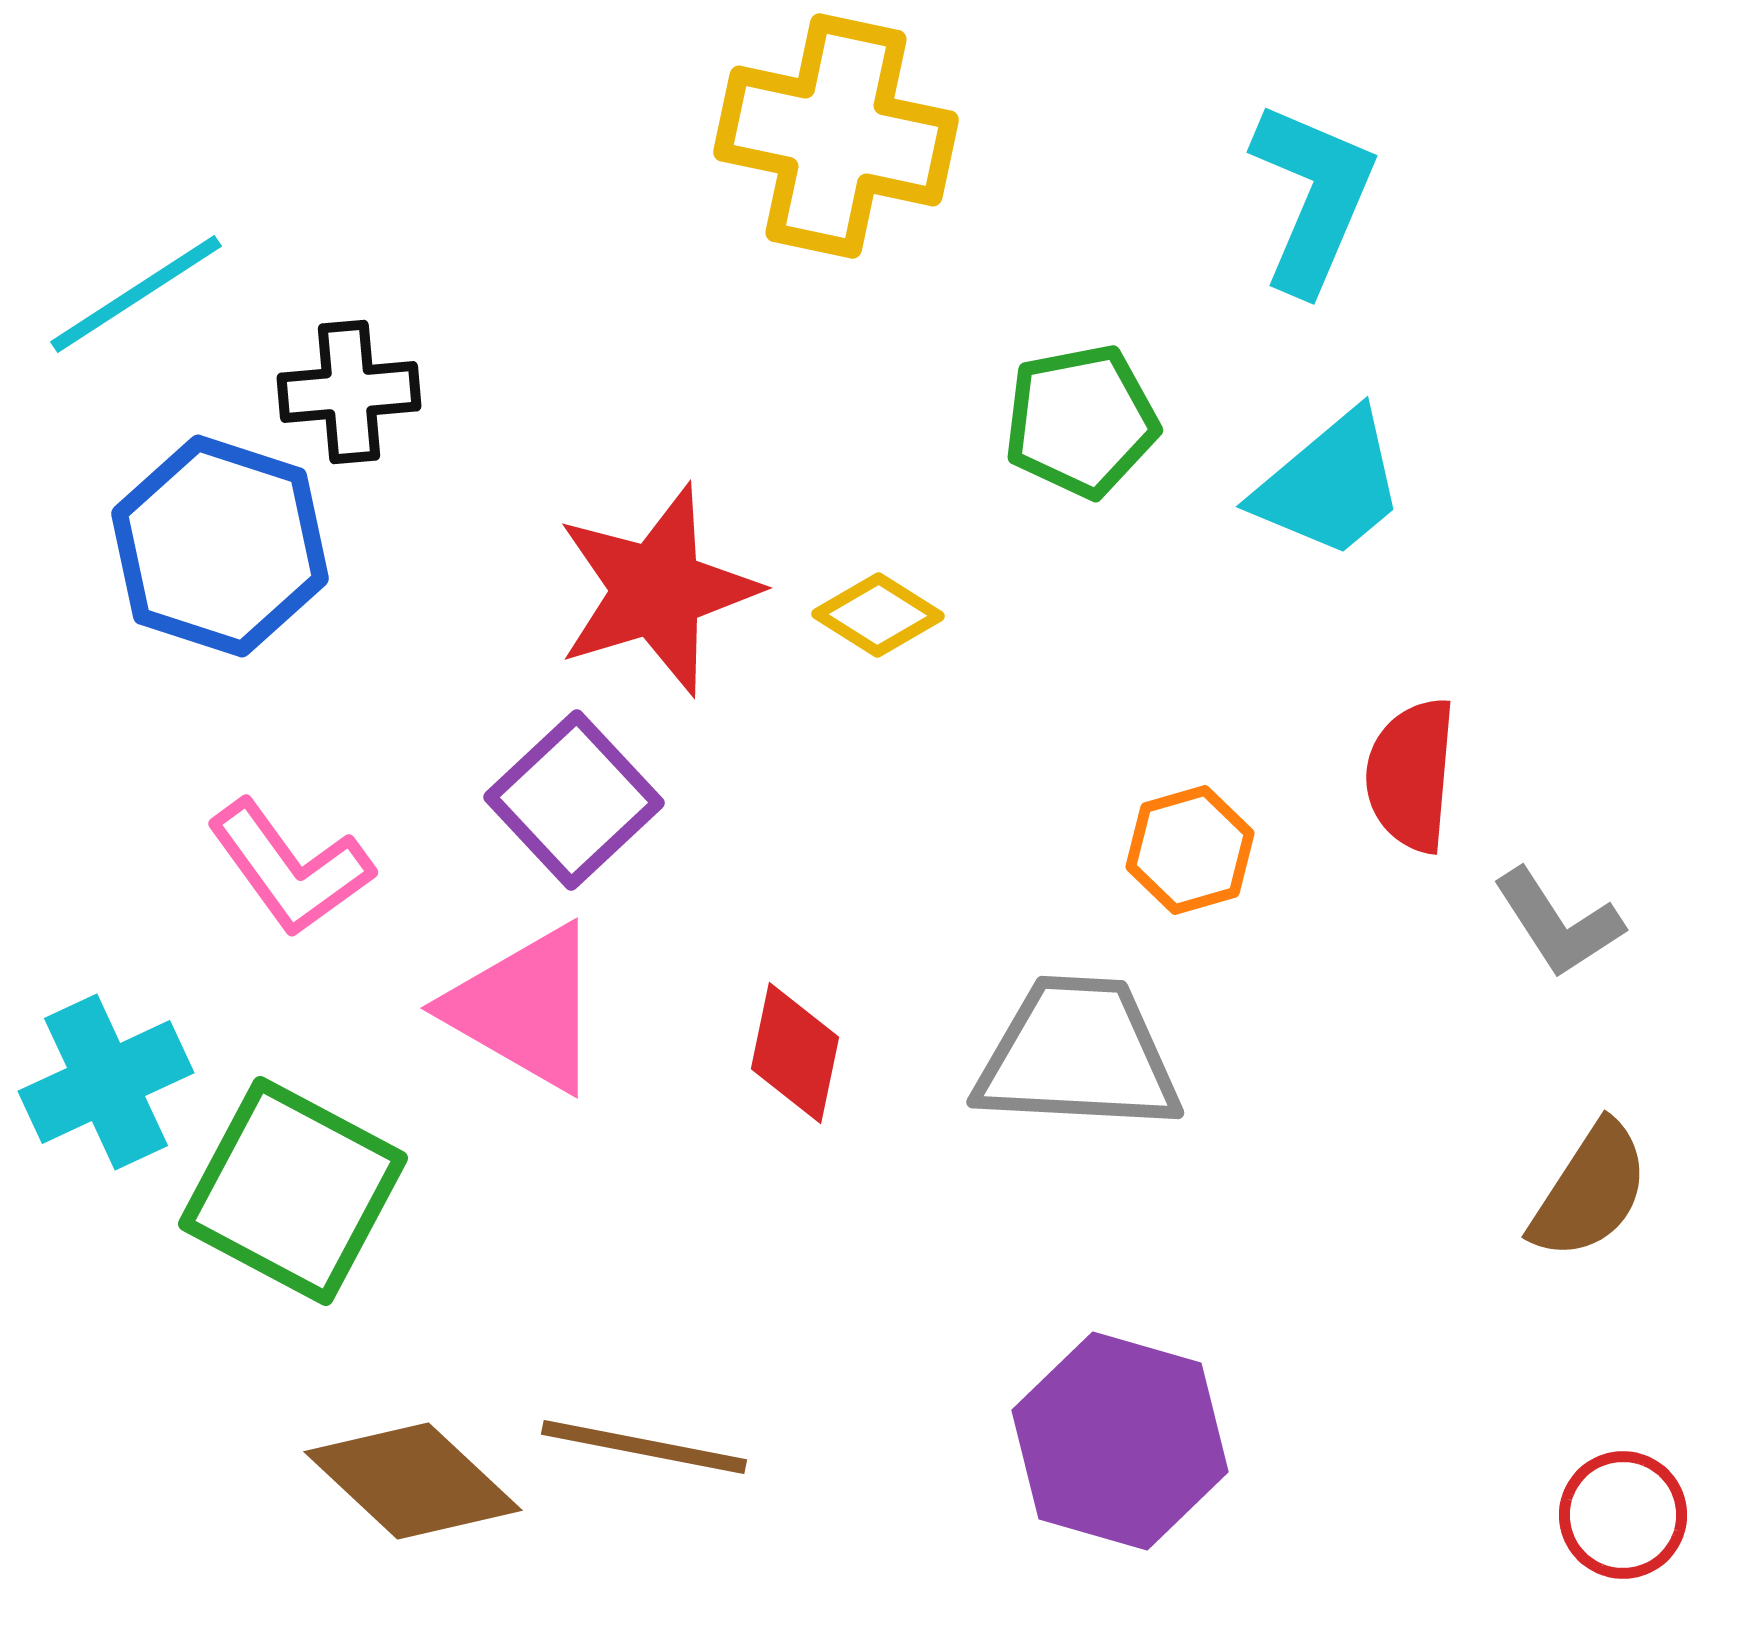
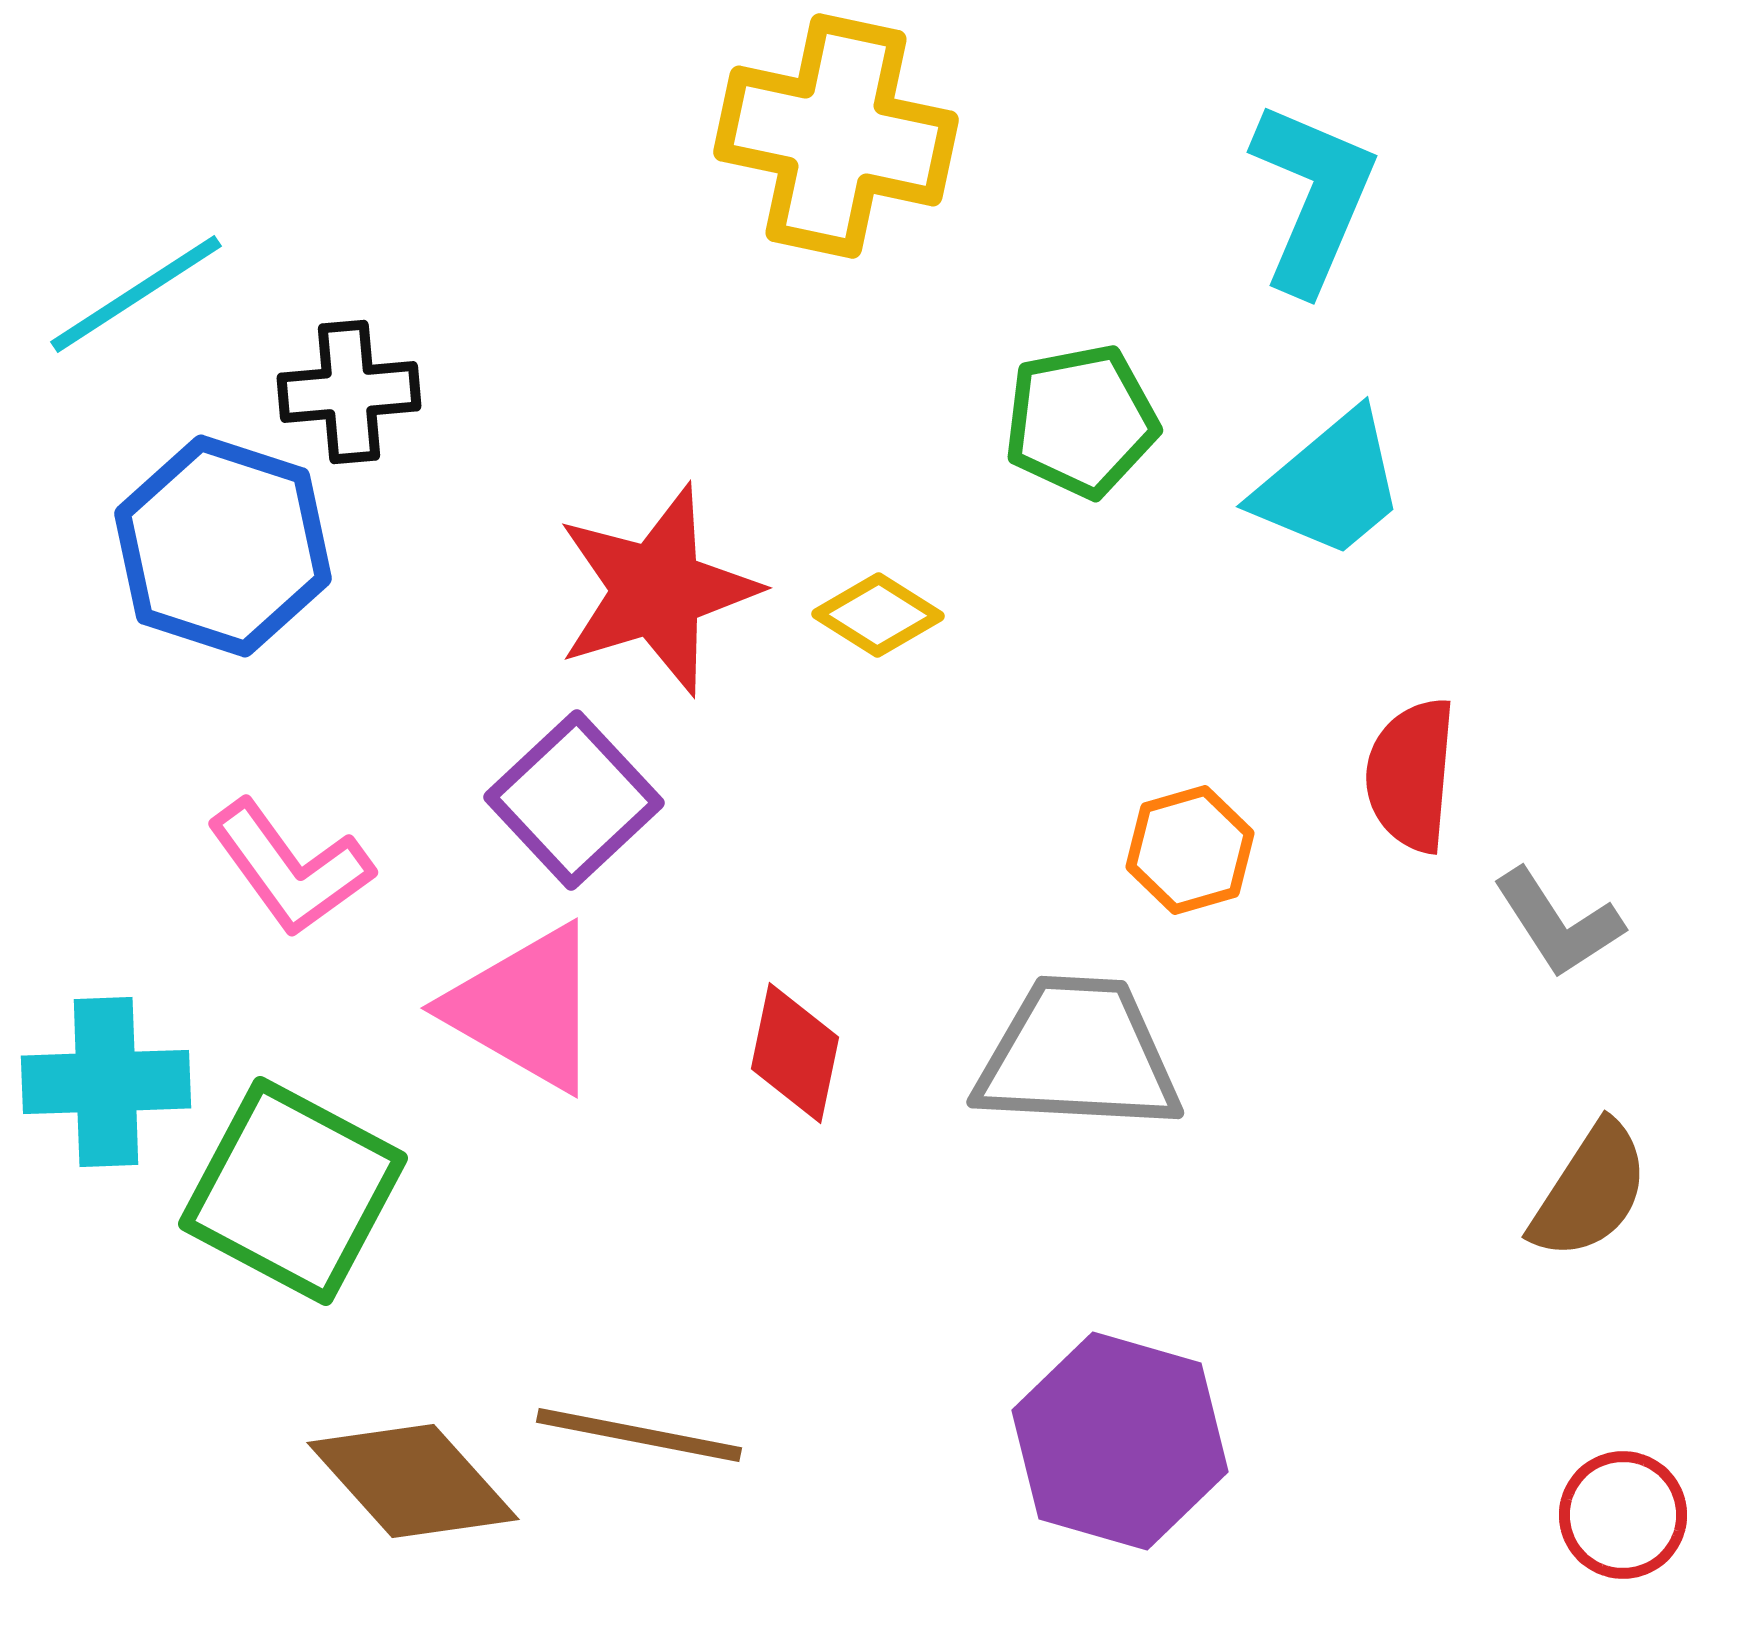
blue hexagon: moved 3 px right
cyan cross: rotated 23 degrees clockwise
brown line: moved 5 px left, 12 px up
brown diamond: rotated 5 degrees clockwise
